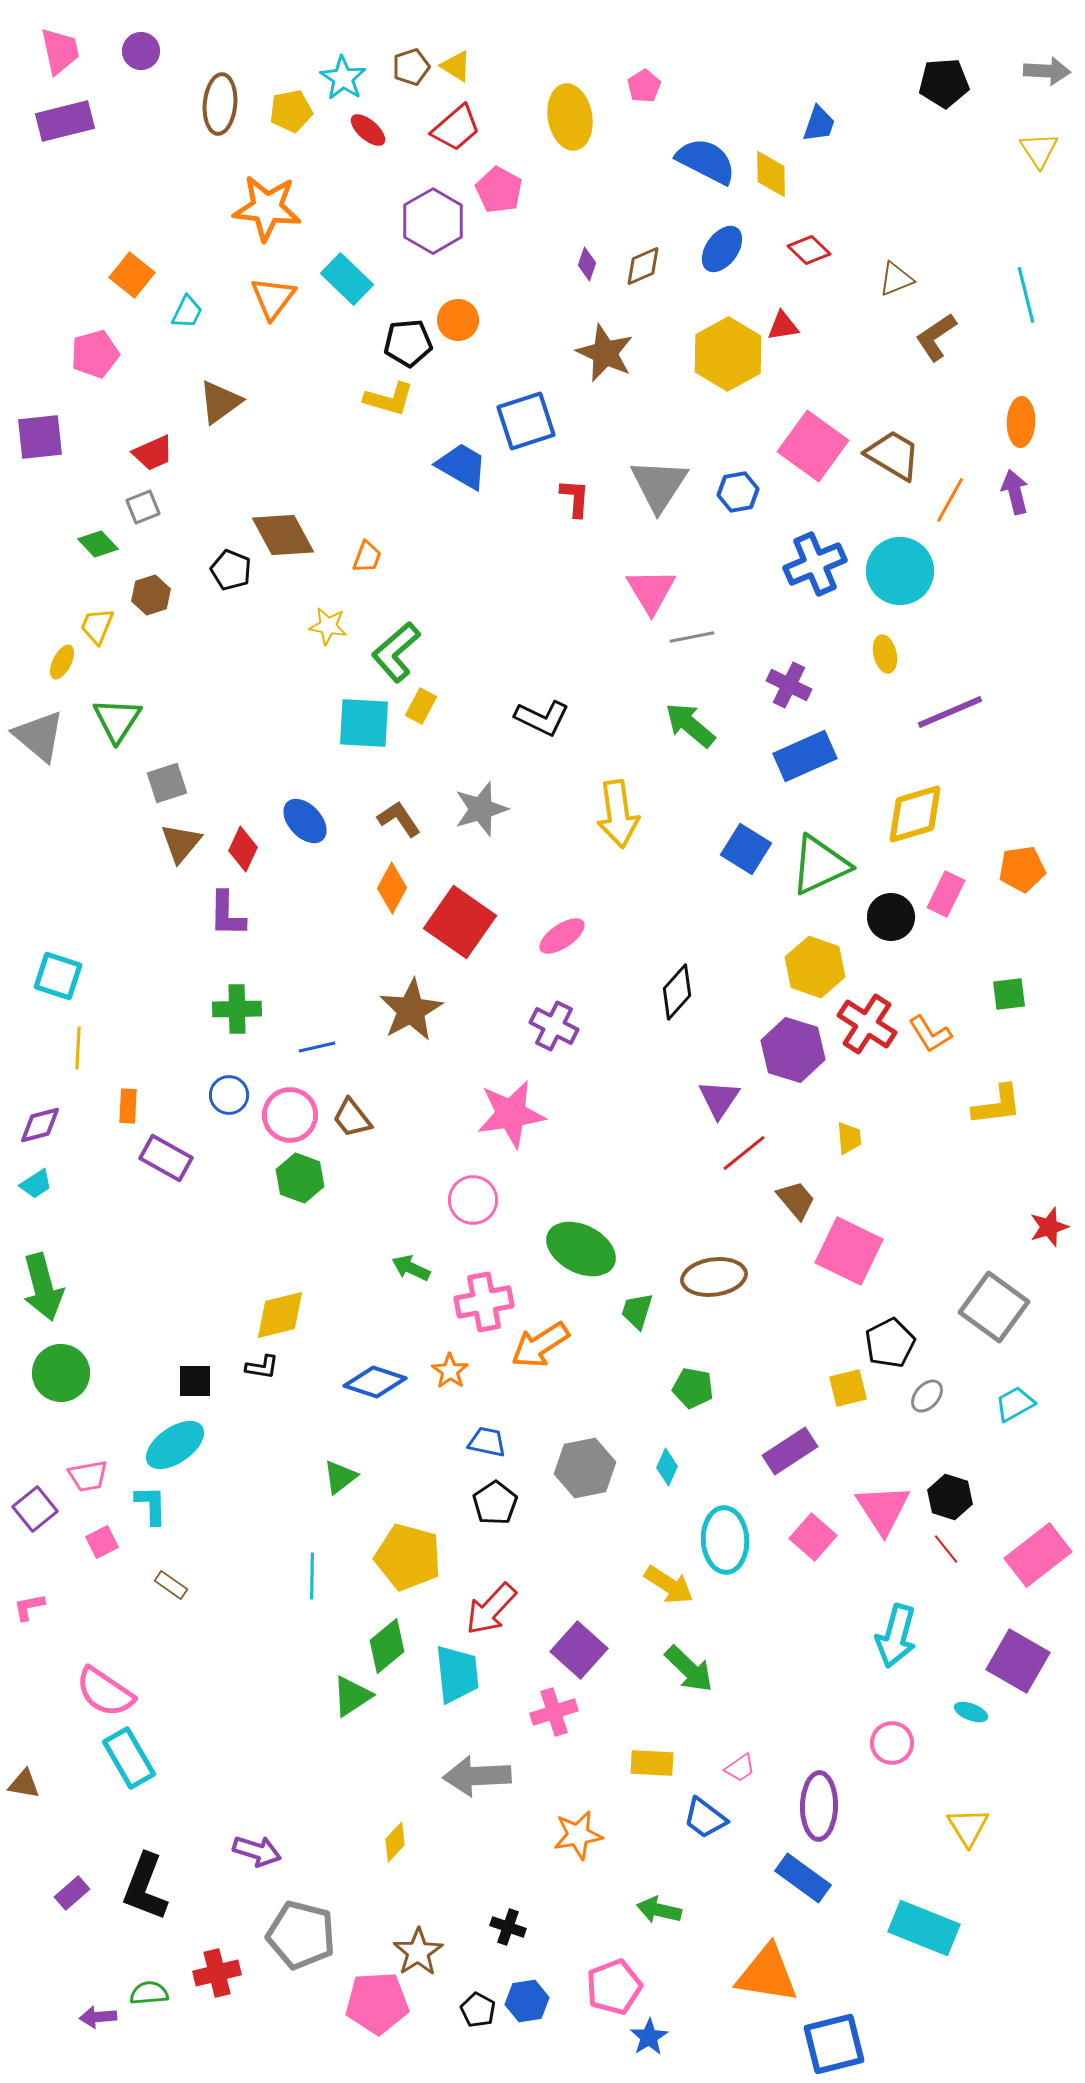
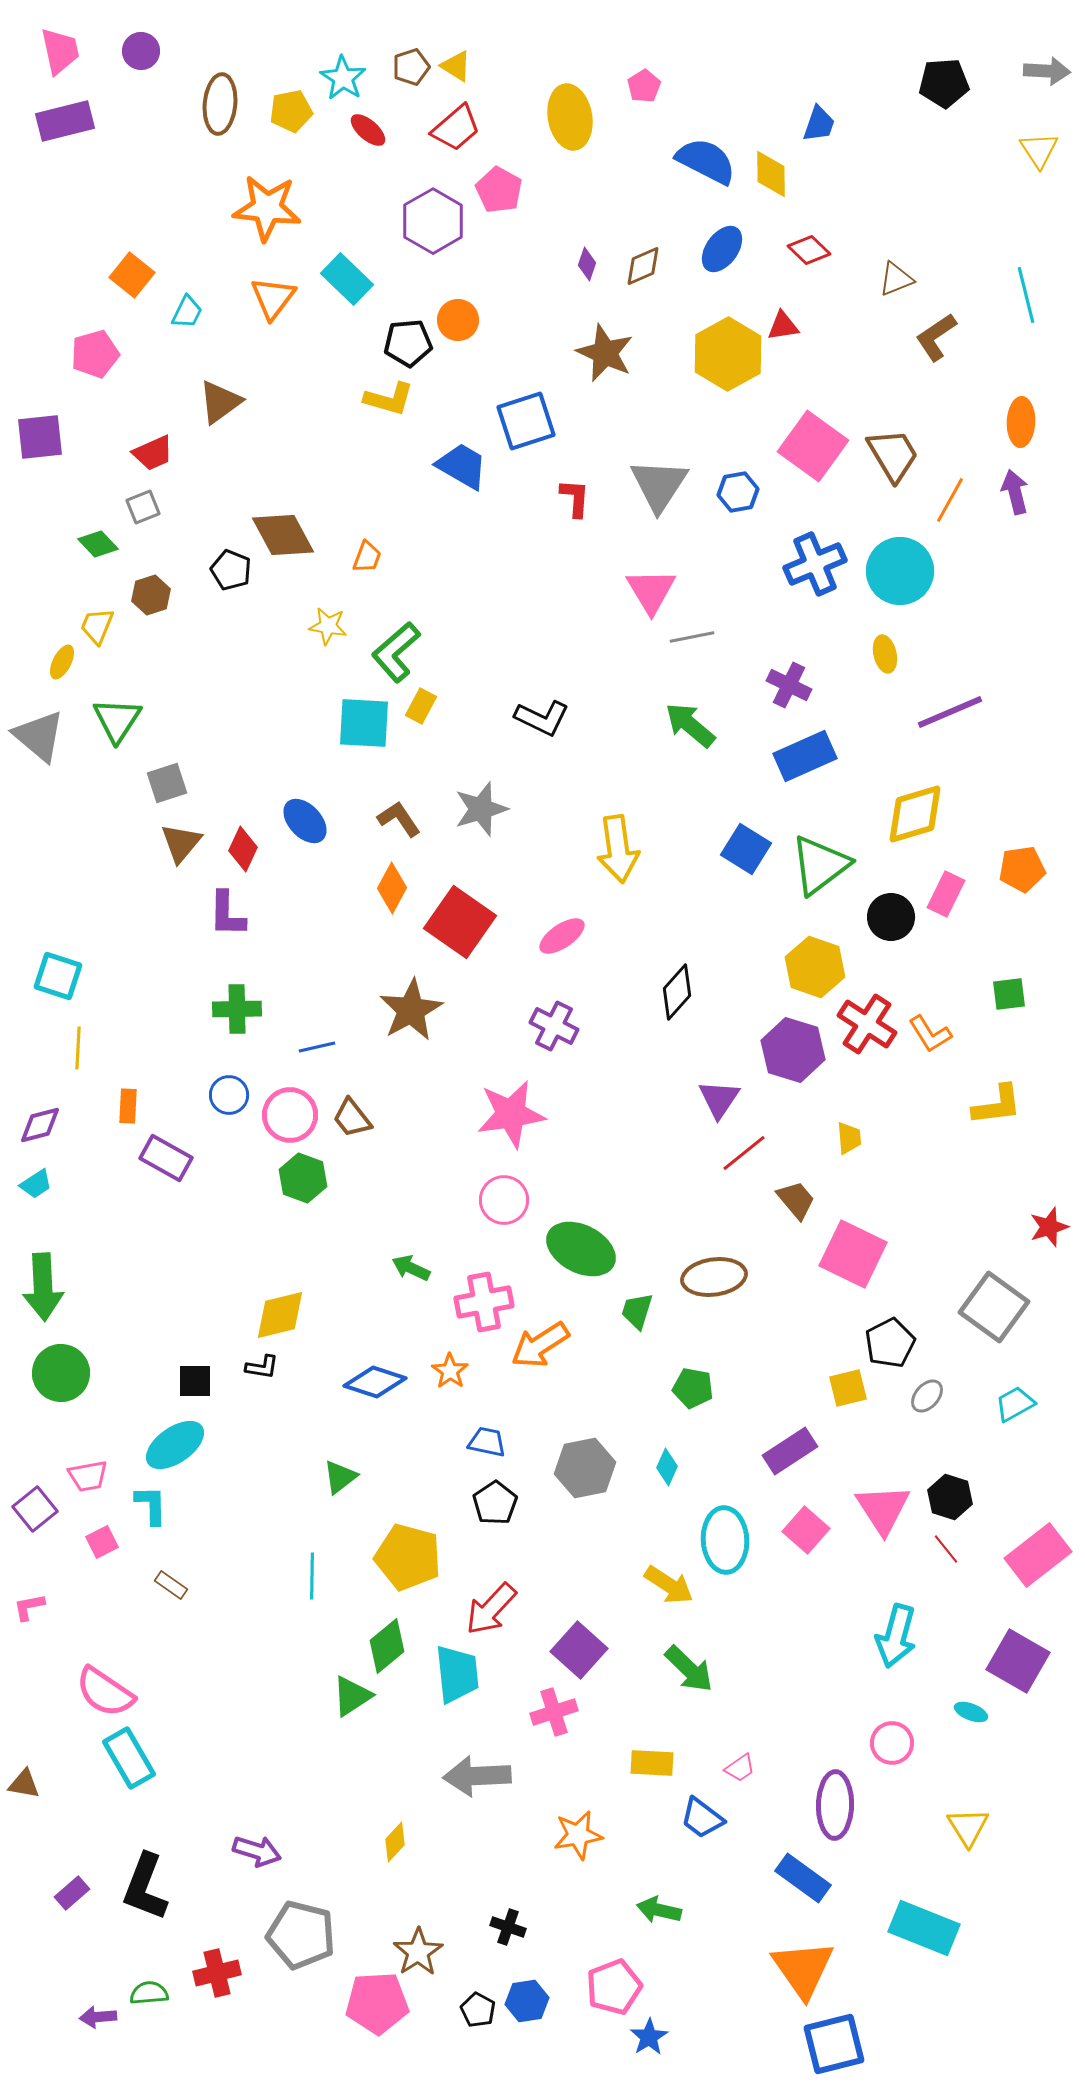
brown trapezoid at (893, 455): rotated 28 degrees clockwise
yellow arrow at (618, 814): moved 35 px down
green triangle at (820, 865): rotated 12 degrees counterclockwise
green hexagon at (300, 1178): moved 3 px right
pink circle at (473, 1200): moved 31 px right
pink square at (849, 1251): moved 4 px right, 3 px down
green arrow at (43, 1287): rotated 12 degrees clockwise
pink square at (813, 1537): moved 7 px left, 7 px up
purple ellipse at (819, 1806): moved 16 px right, 1 px up
blue trapezoid at (705, 1818): moved 3 px left
orange triangle at (767, 1974): moved 36 px right, 5 px up; rotated 46 degrees clockwise
